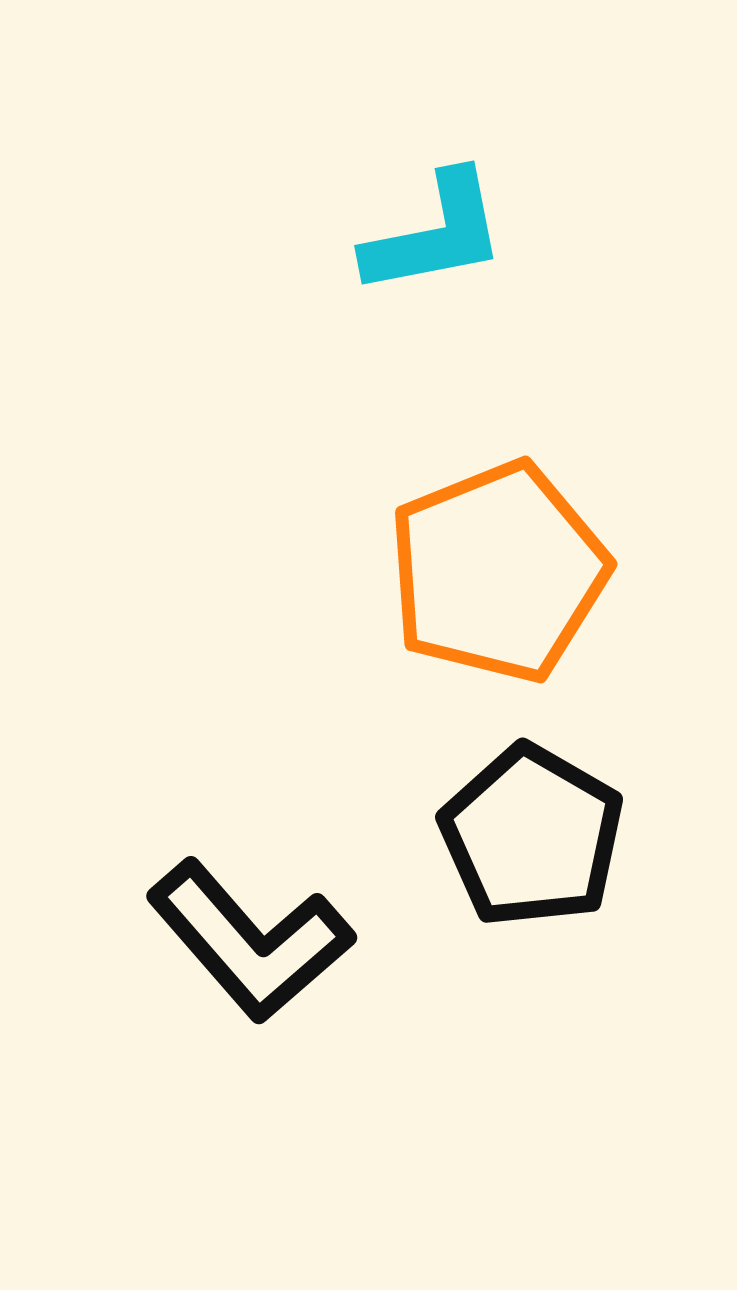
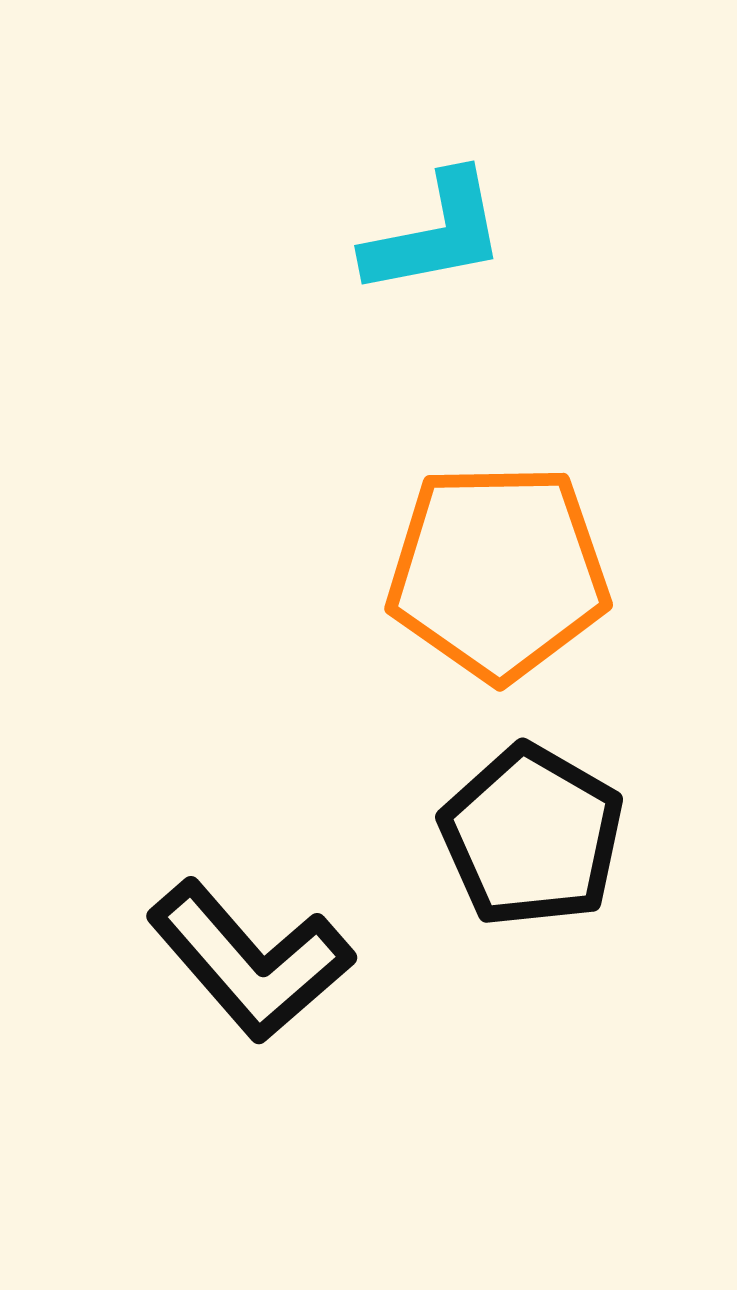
orange pentagon: rotated 21 degrees clockwise
black L-shape: moved 20 px down
